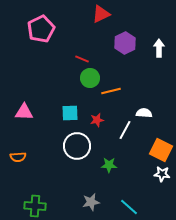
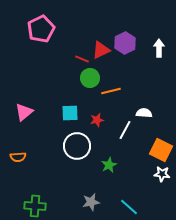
red triangle: moved 36 px down
pink triangle: rotated 42 degrees counterclockwise
green star: rotated 28 degrees counterclockwise
